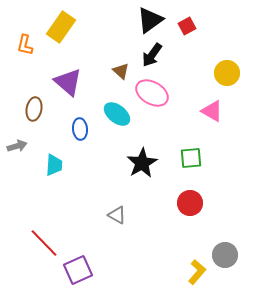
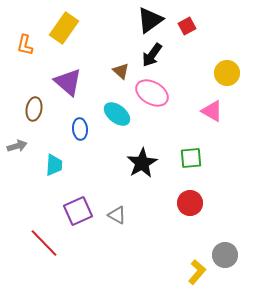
yellow rectangle: moved 3 px right, 1 px down
purple square: moved 59 px up
